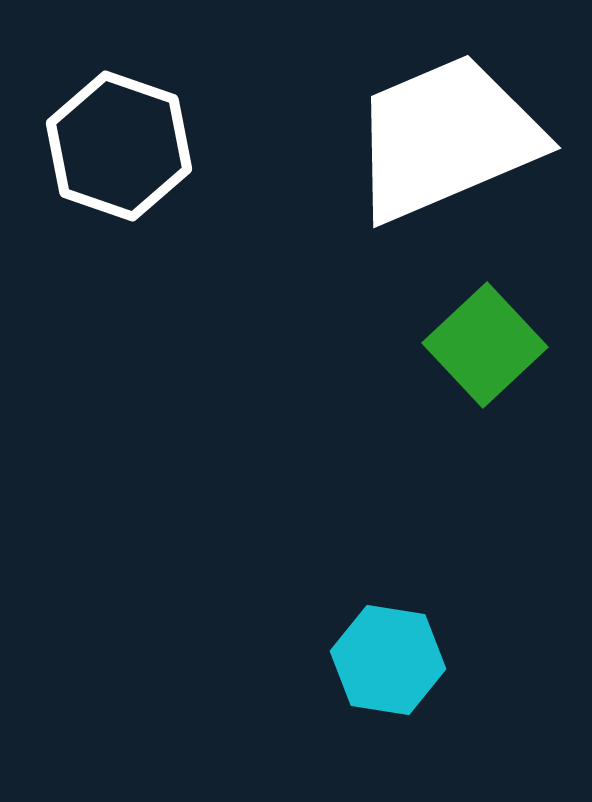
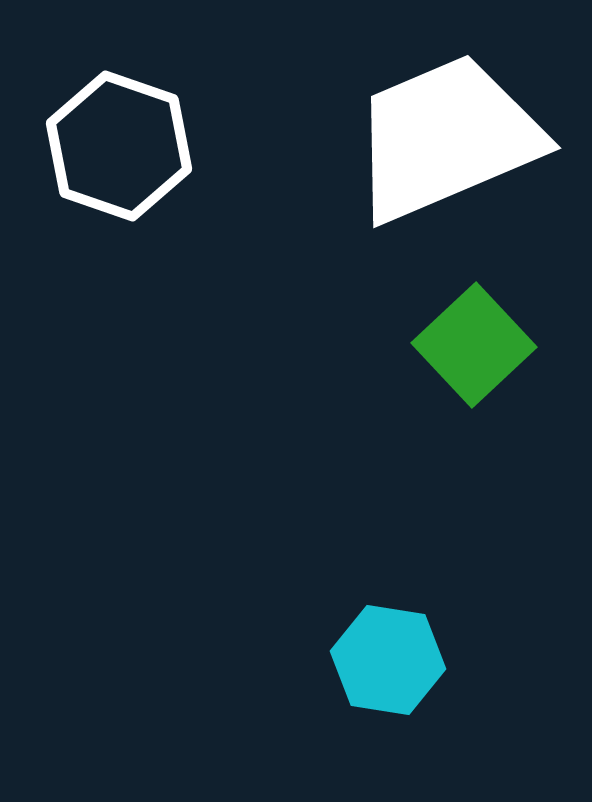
green square: moved 11 px left
